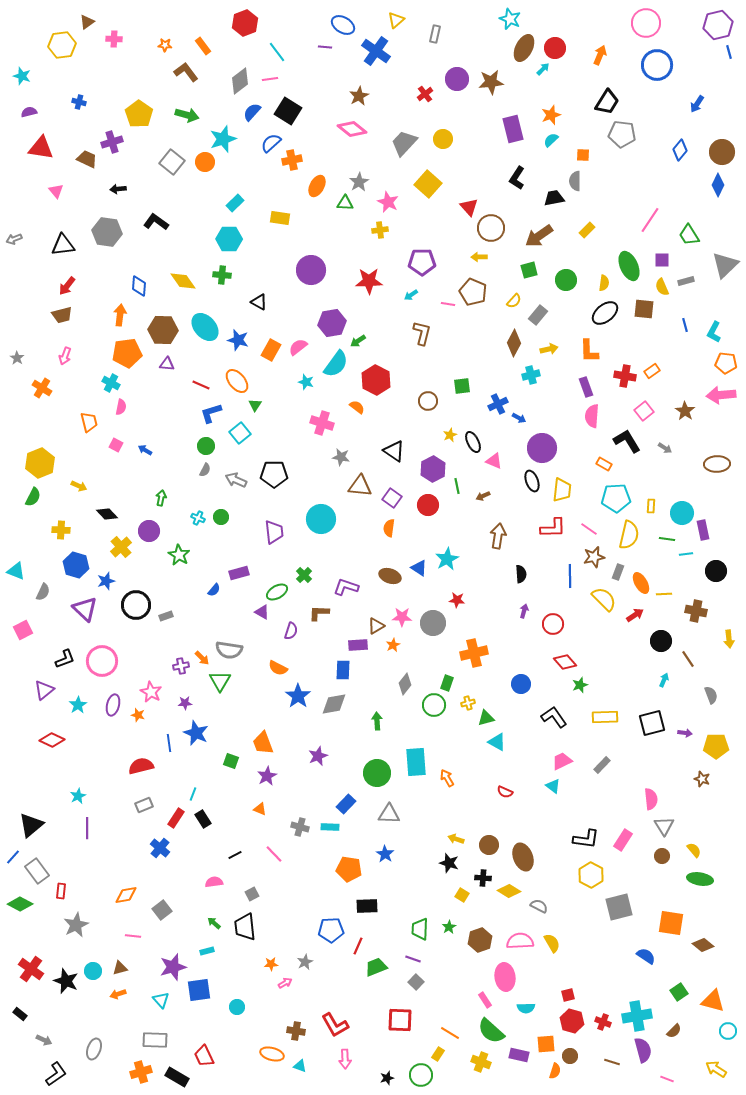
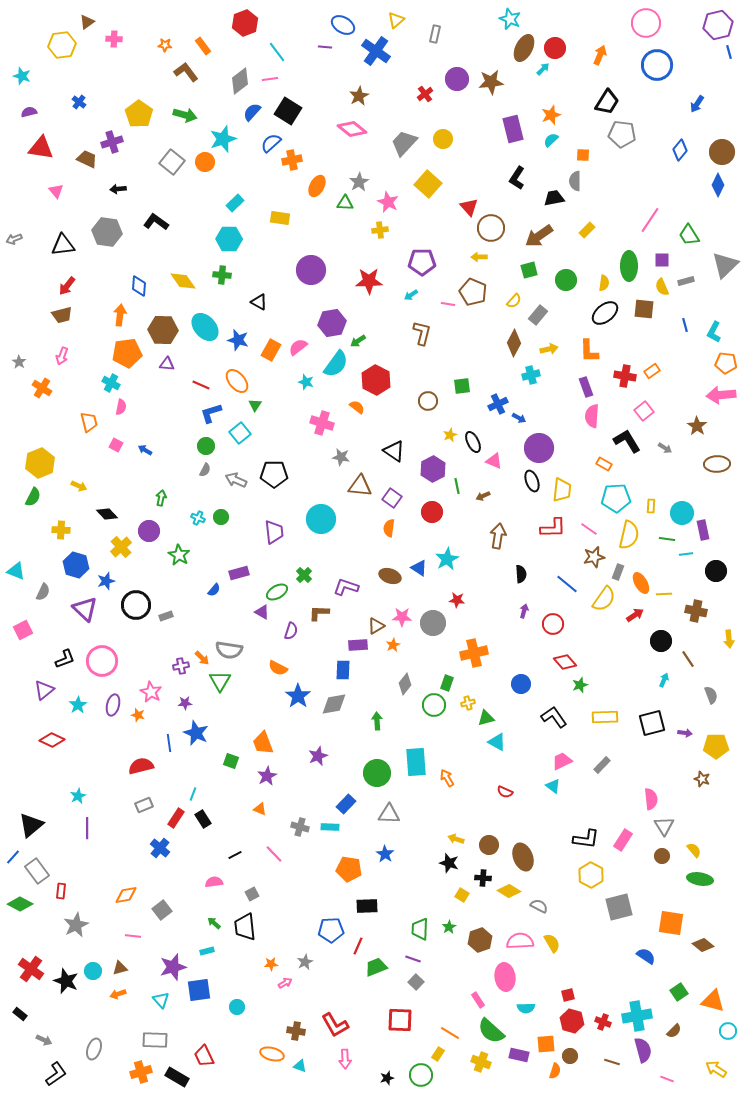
blue cross at (79, 102): rotated 24 degrees clockwise
green arrow at (187, 115): moved 2 px left
green ellipse at (629, 266): rotated 24 degrees clockwise
pink arrow at (65, 356): moved 3 px left
gray star at (17, 358): moved 2 px right, 4 px down
brown star at (685, 411): moved 12 px right, 15 px down
purple circle at (542, 448): moved 3 px left
red circle at (428, 505): moved 4 px right, 7 px down
blue line at (570, 576): moved 3 px left, 8 px down; rotated 50 degrees counterclockwise
yellow semicircle at (604, 599): rotated 80 degrees clockwise
pink rectangle at (485, 1000): moved 7 px left
